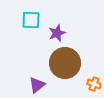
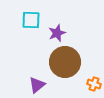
brown circle: moved 1 px up
